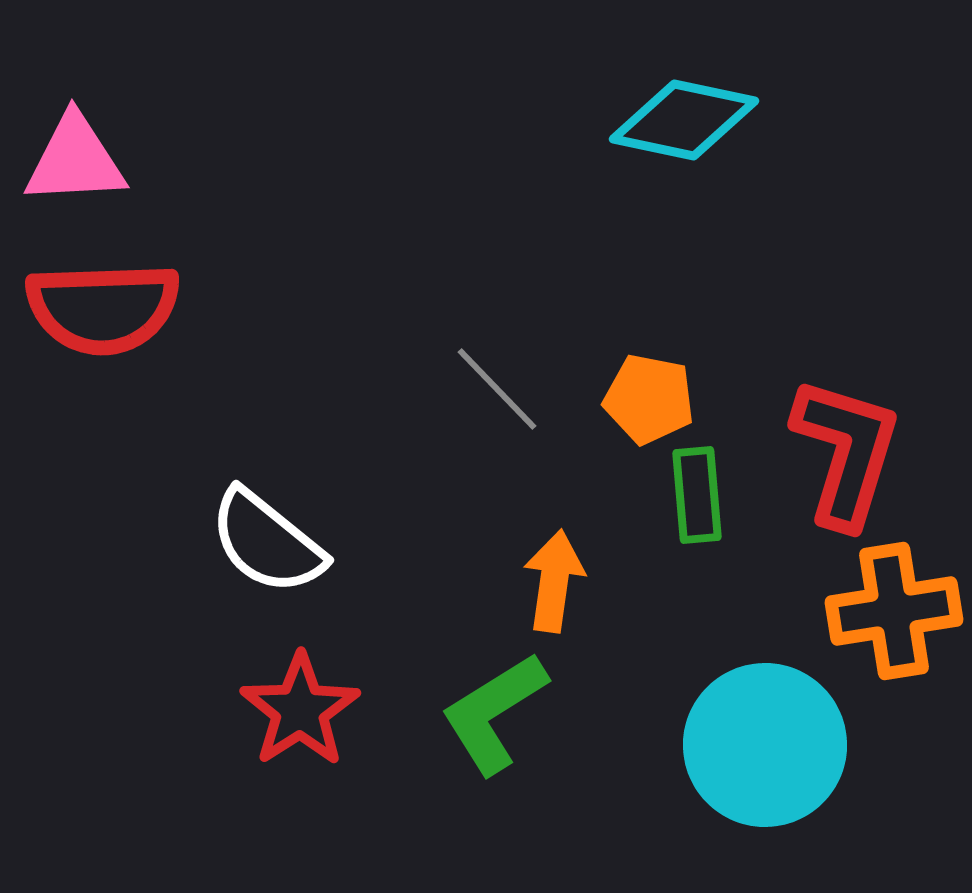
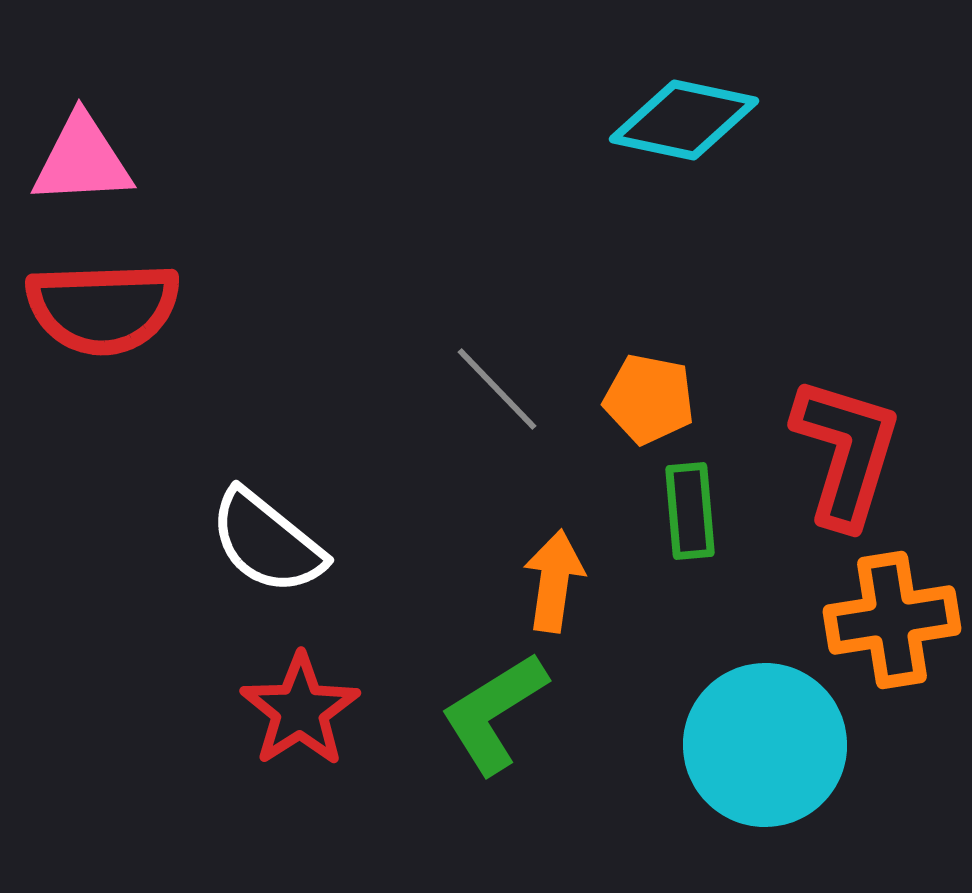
pink triangle: moved 7 px right
green rectangle: moved 7 px left, 16 px down
orange cross: moved 2 px left, 9 px down
